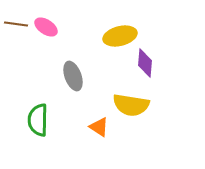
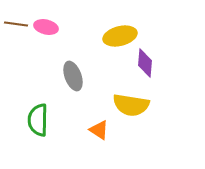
pink ellipse: rotated 20 degrees counterclockwise
orange triangle: moved 3 px down
